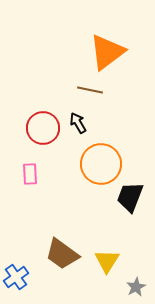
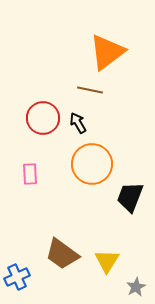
red circle: moved 10 px up
orange circle: moved 9 px left
blue cross: moved 1 px right; rotated 10 degrees clockwise
